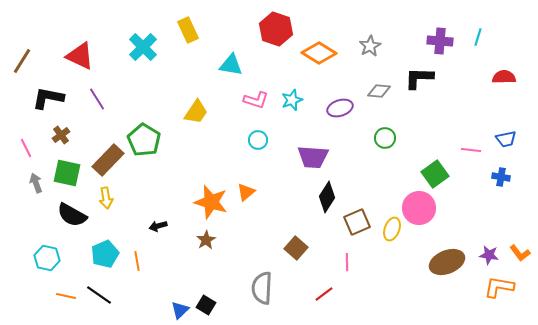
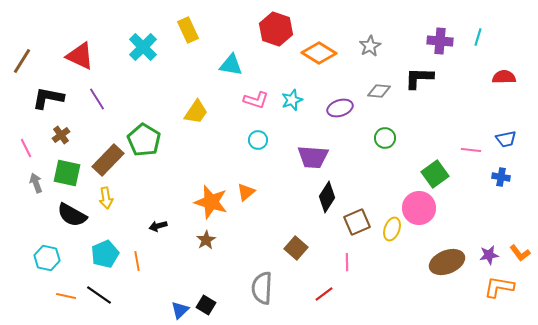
purple star at (489, 255): rotated 18 degrees counterclockwise
